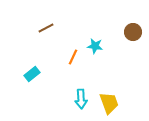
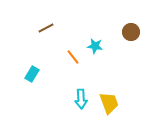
brown circle: moved 2 px left
orange line: rotated 63 degrees counterclockwise
cyan rectangle: rotated 21 degrees counterclockwise
